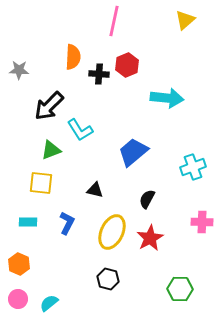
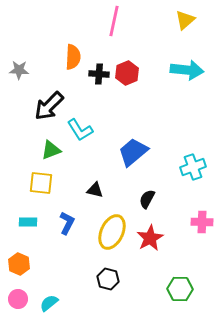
red hexagon: moved 8 px down
cyan arrow: moved 20 px right, 28 px up
